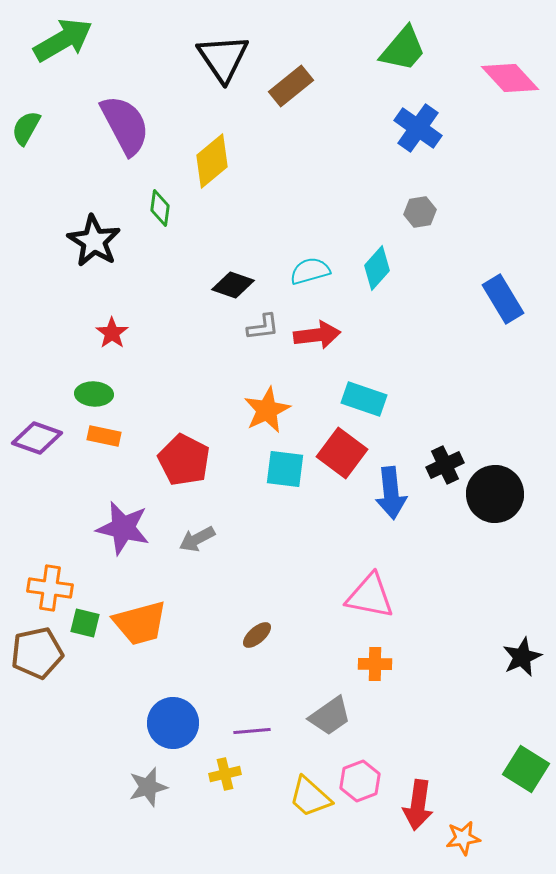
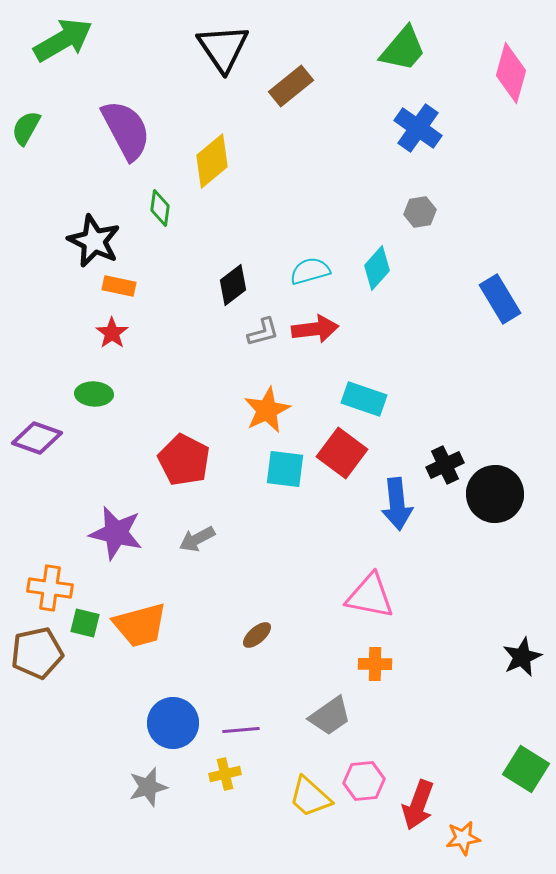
black triangle at (223, 58): moved 10 px up
pink diamond at (510, 78): moved 1 px right, 5 px up; rotated 58 degrees clockwise
purple semicircle at (125, 125): moved 1 px right, 5 px down
black star at (94, 241): rotated 6 degrees counterclockwise
black diamond at (233, 285): rotated 57 degrees counterclockwise
blue rectangle at (503, 299): moved 3 px left
gray L-shape at (263, 327): moved 5 px down; rotated 8 degrees counterclockwise
red arrow at (317, 335): moved 2 px left, 6 px up
orange rectangle at (104, 436): moved 15 px right, 150 px up
blue arrow at (391, 493): moved 6 px right, 11 px down
purple star at (123, 528): moved 7 px left, 5 px down
orange trapezoid at (140, 623): moved 2 px down
purple line at (252, 731): moved 11 px left, 1 px up
pink hexagon at (360, 781): moved 4 px right; rotated 15 degrees clockwise
red arrow at (418, 805): rotated 12 degrees clockwise
